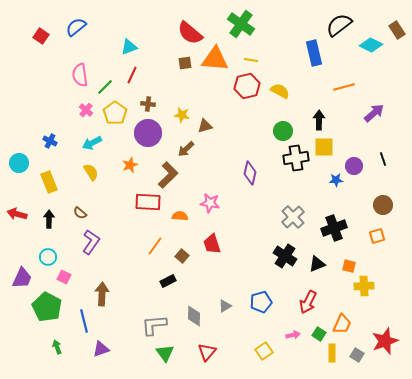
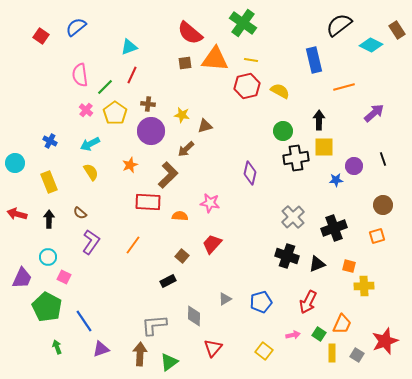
green cross at (241, 24): moved 2 px right, 1 px up
blue rectangle at (314, 53): moved 7 px down
purple circle at (148, 133): moved 3 px right, 2 px up
cyan arrow at (92, 143): moved 2 px left, 1 px down
cyan circle at (19, 163): moved 4 px left
red trapezoid at (212, 244): rotated 60 degrees clockwise
orange line at (155, 246): moved 22 px left, 1 px up
black cross at (285, 256): moved 2 px right; rotated 15 degrees counterclockwise
brown arrow at (102, 294): moved 38 px right, 60 px down
gray triangle at (225, 306): moved 7 px up
blue line at (84, 321): rotated 20 degrees counterclockwise
yellow square at (264, 351): rotated 18 degrees counterclockwise
red triangle at (207, 352): moved 6 px right, 4 px up
green triangle at (165, 353): moved 4 px right, 9 px down; rotated 30 degrees clockwise
